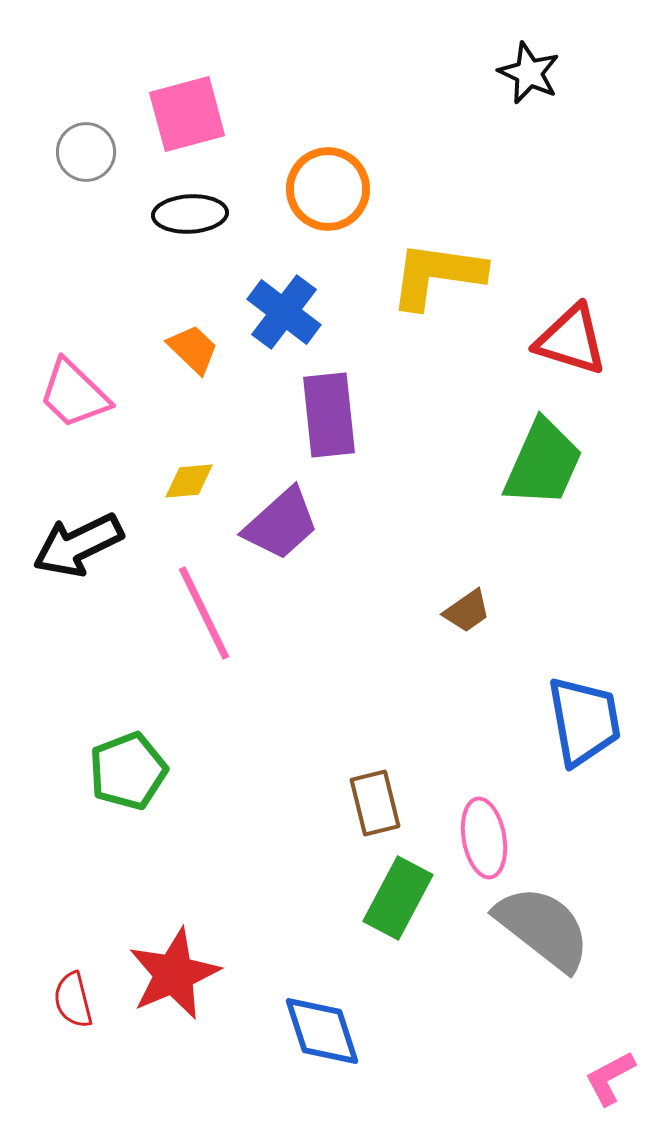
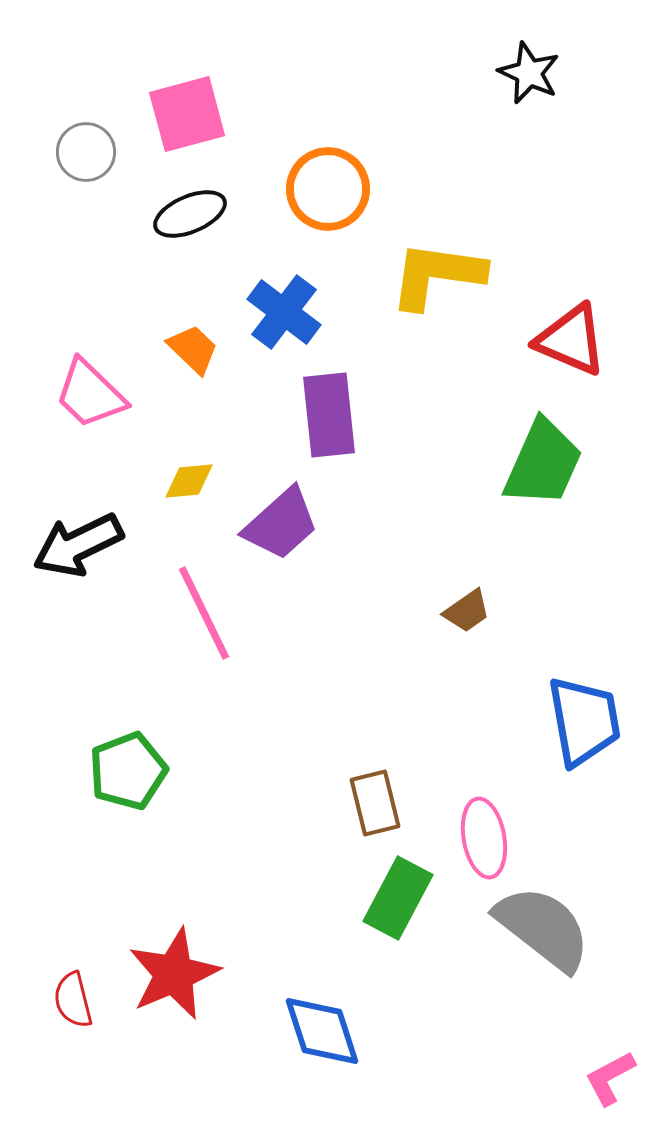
black ellipse: rotated 20 degrees counterclockwise
red triangle: rotated 6 degrees clockwise
pink trapezoid: moved 16 px right
